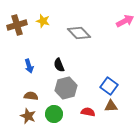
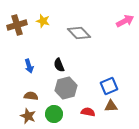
blue square: rotated 30 degrees clockwise
